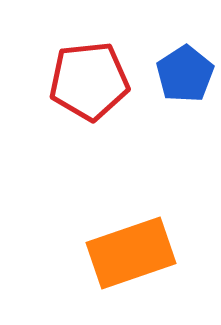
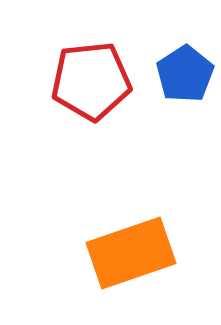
red pentagon: moved 2 px right
